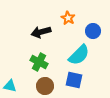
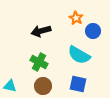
orange star: moved 8 px right
black arrow: moved 1 px up
cyan semicircle: rotated 75 degrees clockwise
blue square: moved 4 px right, 4 px down
brown circle: moved 2 px left
